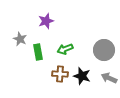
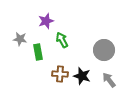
gray star: rotated 16 degrees counterclockwise
green arrow: moved 3 px left, 9 px up; rotated 84 degrees clockwise
gray arrow: moved 2 px down; rotated 28 degrees clockwise
